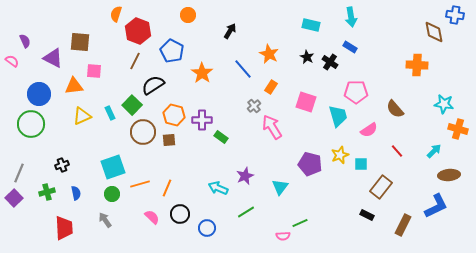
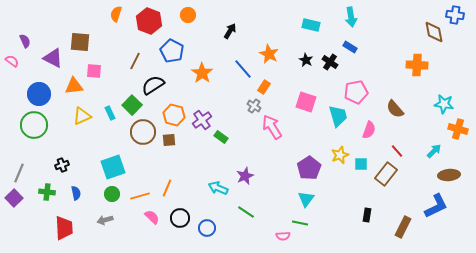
red hexagon at (138, 31): moved 11 px right, 10 px up
black star at (307, 57): moved 1 px left, 3 px down
orange rectangle at (271, 87): moved 7 px left
pink pentagon at (356, 92): rotated 10 degrees counterclockwise
gray cross at (254, 106): rotated 16 degrees counterclockwise
purple cross at (202, 120): rotated 36 degrees counterclockwise
green circle at (31, 124): moved 3 px right, 1 px down
pink semicircle at (369, 130): rotated 36 degrees counterclockwise
purple pentagon at (310, 164): moved 1 px left, 4 px down; rotated 25 degrees clockwise
orange line at (140, 184): moved 12 px down
cyan triangle at (280, 187): moved 26 px right, 12 px down
brown rectangle at (381, 187): moved 5 px right, 13 px up
green cross at (47, 192): rotated 21 degrees clockwise
green line at (246, 212): rotated 66 degrees clockwise
black circle at (180, 214): moved 4 px down
black rectangle at (367, 215): rotated 72 degrees clockwise
gray arrow at (105, 220): rotated 70 degrees counterclockwise
green line at (300, 223): rotated 35 degrees clockwise
brown rectangle at (403, 225): moved 2 px down
